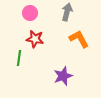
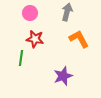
green line: moved 2 px right
